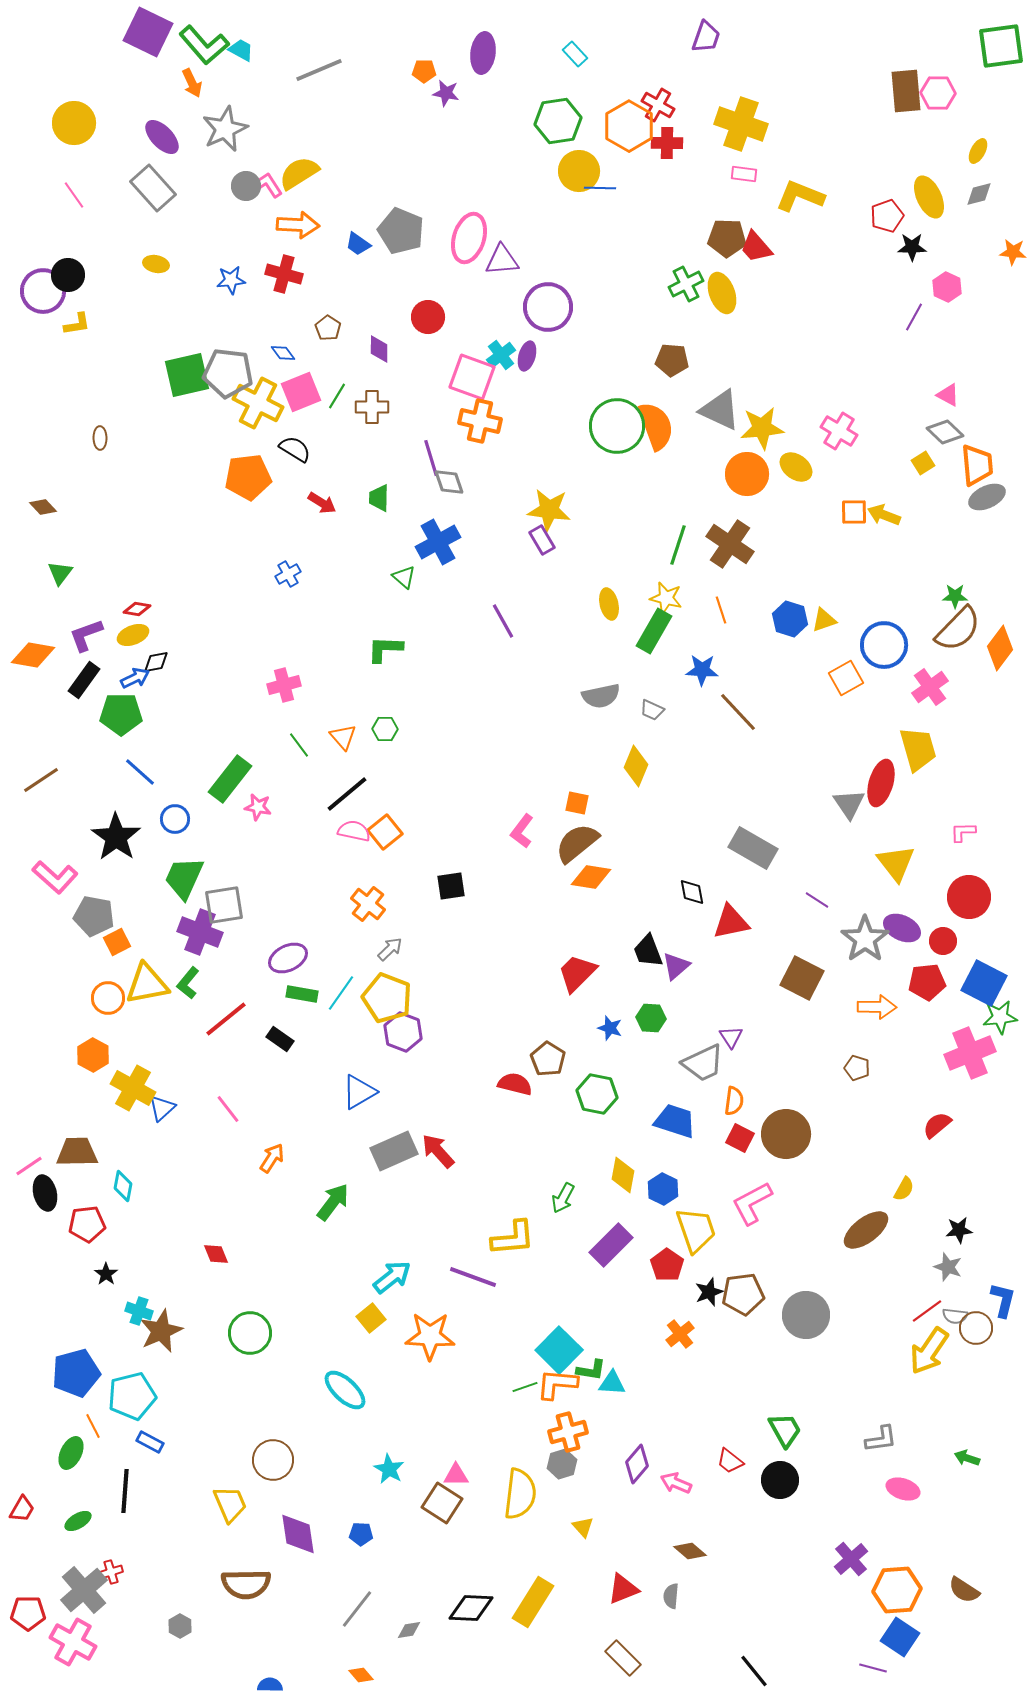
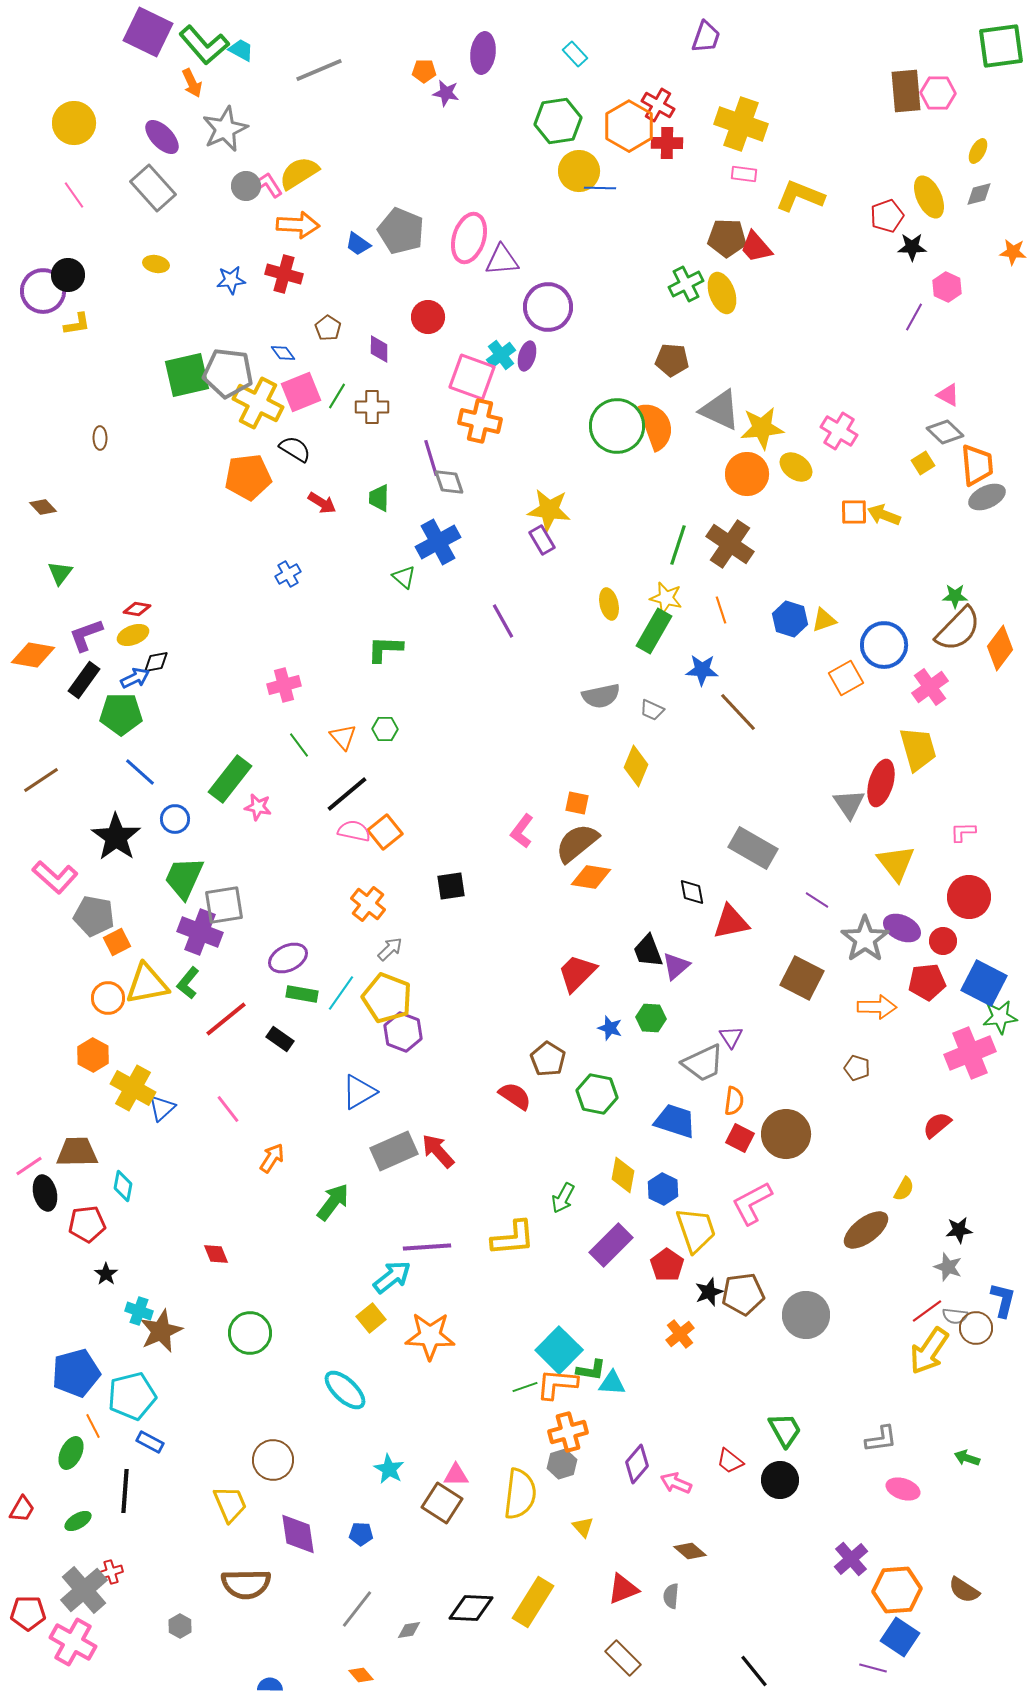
red semicircle at (515, 1084): moved 12 px down; rotated 20 degrees clockwise
purple line at (473, 1277): moved 46 px left, 30 px up; rotated 24 degrees counterclockwise
